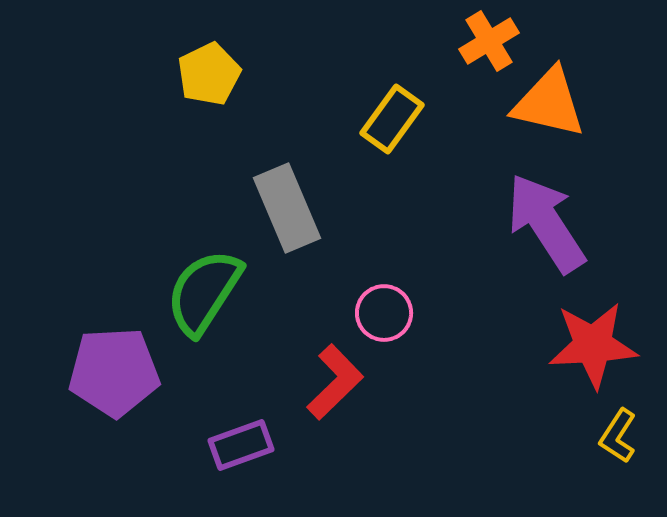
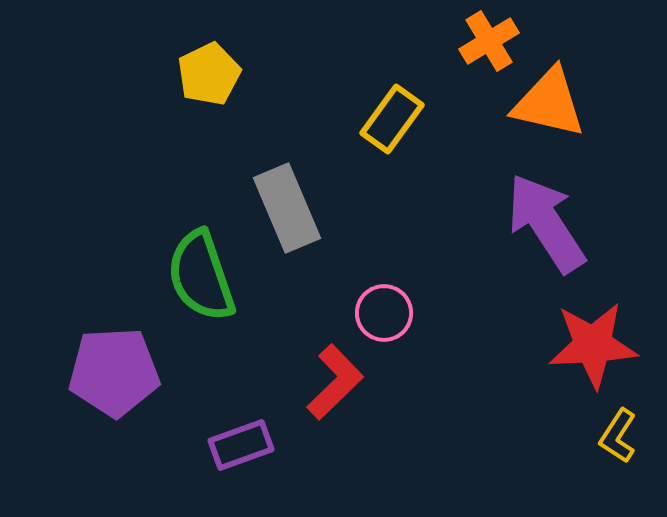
green semicircle: moved 3 px left, 16 px up; rotated 52 degrees counterclockwise
